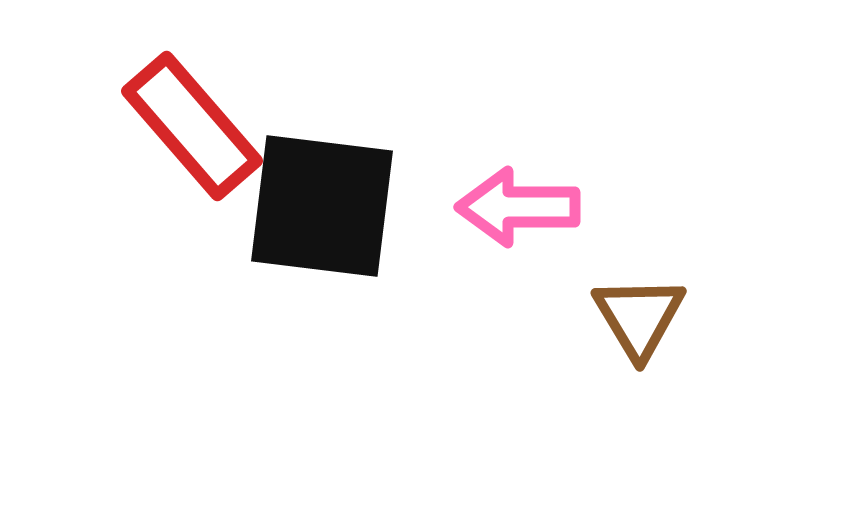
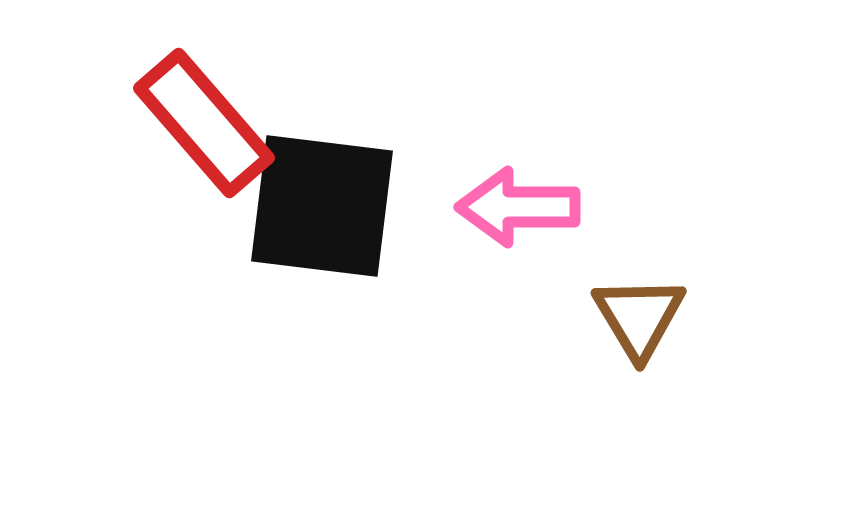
red rectangle: moved 12 px right, 3 px up
